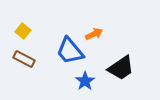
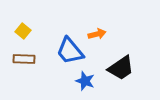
orange arrow: moved 3 px right; rotated 12 degrees clockwise
brown rectangle: rotated 25 degrees counterclockwise
blue star: rotated 18 degrees counterclockwise
